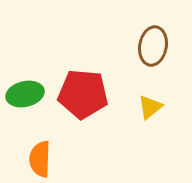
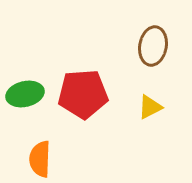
red pentagon: rotated 9 degrees counterclockwise
yellow triangle: rotated 12 degrees clockwise
